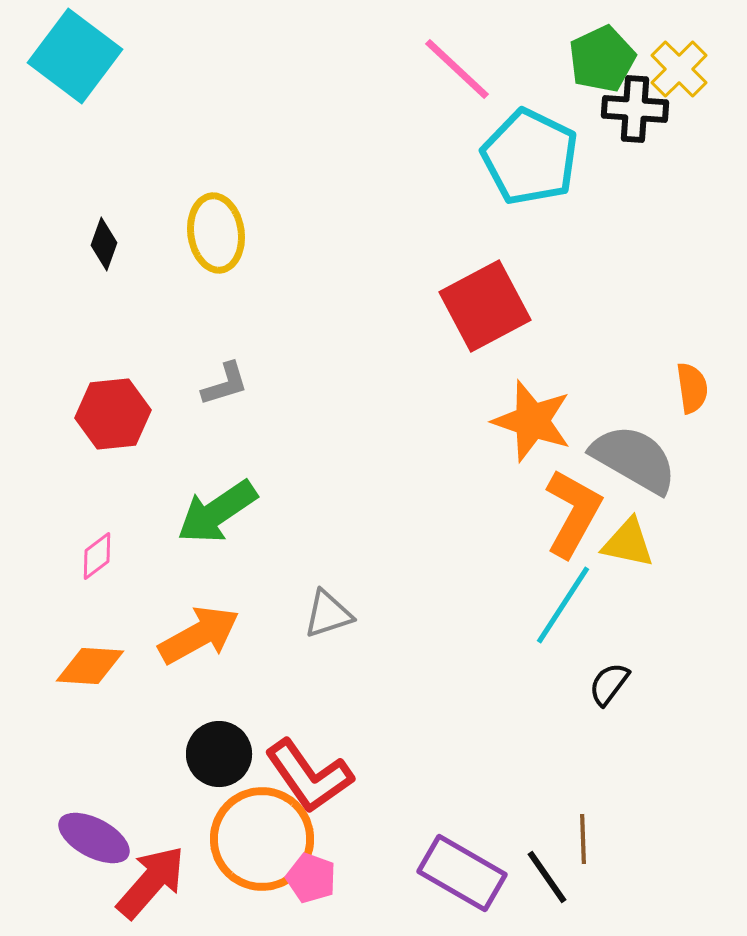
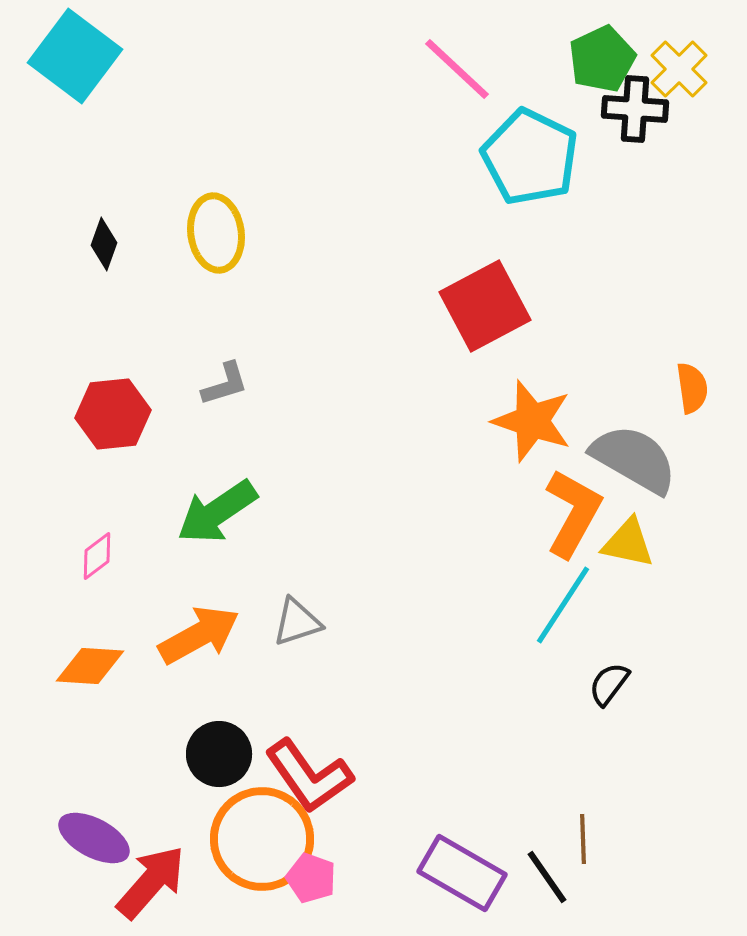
gray triangle: moved 31 px left, 8 px down
